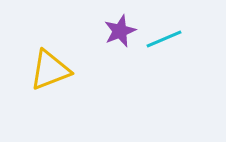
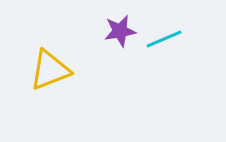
purple star: rotated 12 degrees clockwise
